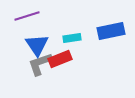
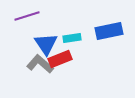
blue rectangle: moved 2 px left
blue triangle: moved 9 px right, 1 px up
gray L-shape: rotated 60 degrees clockwise
